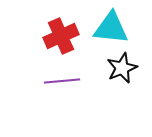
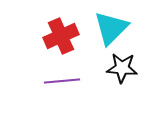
cyan triangle: rotated 51 degrees counterclockwise
black star: rotated 28 degrees clockwise
